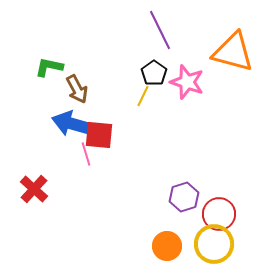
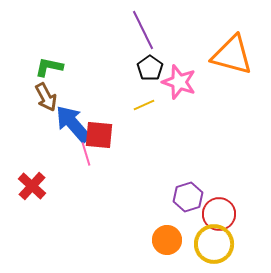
purple line: moved 17 px left
orange triangle: moved 1 px left, 3 px down
black pentagon: moved 4 px left, 5 px up
pink star: moved 8 px left
brown arrow: moved 31 px left, 8 px down
yellow line: moved 1 px right, 9 px down; rotated 40 degrees clockwise
blue arrow: rotated 33 degrees clockwise
red cross: moved 2 px left, 3 px up
purple hexagon: moved 4 px right
orange circle: moved 6 px up
